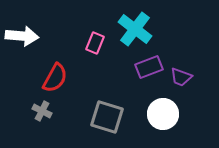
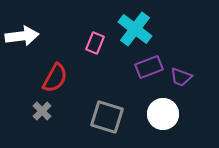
white arrow: rotated 12 degrees counterclockwise
gray cross: rotated 18 degrees clockwise
